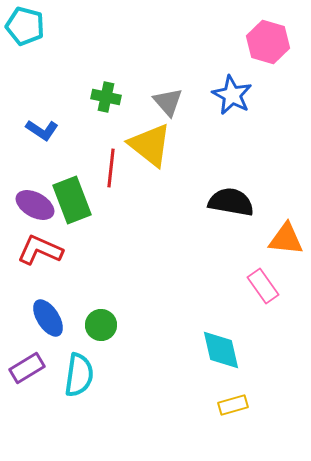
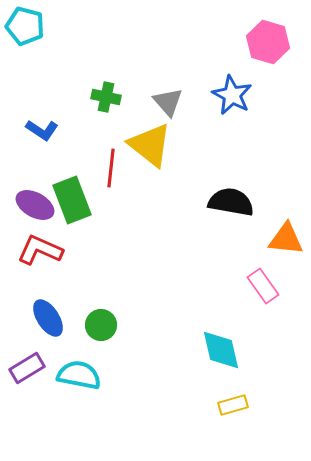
cyan semicircle: rotated 87 degrees counterclockwise
